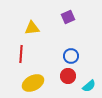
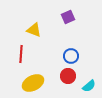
yellow triangle: moved 2 px right, 2 px down; rotated 28 degrees clockwise
